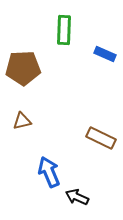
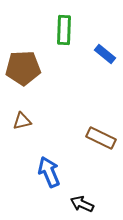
blue rectangle: rotated 15 degrees clockwise
black arrow: moved 5 px right, 7 px down
